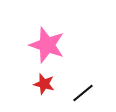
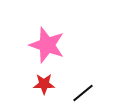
red star: rotated 15 degrees counterclockwise
